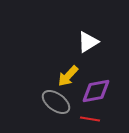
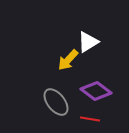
yellow arrow: moved 16 px up
purple diamond: rotated 48 degrees clockwise
gray ellipse: rotated 16 degrees clockwise
